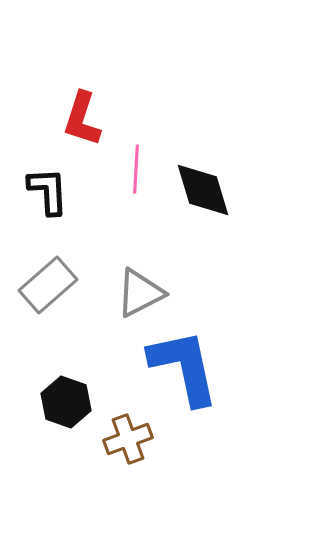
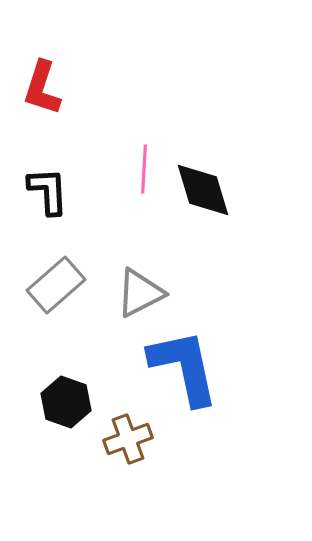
red L-shape: moved 40 px left, 31 px up
pink line: moved 8 px right
gray rectangle: moved 8 px right
